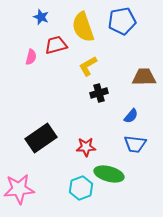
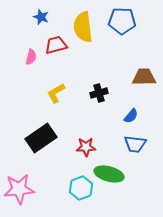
blue pentagon: rotated 12 degrees clockwise
yellow semicircle: rotated 12 degrees clockwise
yellow L-shape: moved 32 px left, 27 px down
